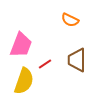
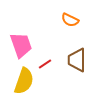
pink trapezoid: rotated 40 degrees counterclockwise
